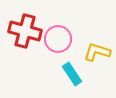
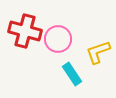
yellow L-shape: moved 1 px right; rotated 36 degrees counterclockwise
